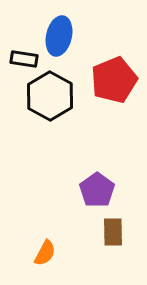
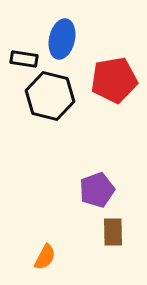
blue ellipse: moved 3 px right, 3 px down
red pentagon: rotated 12 degrees clockwise
black hexagon: rotated 15 degrees counterclockwise
purple pentagon: rotated 16 degrees clockwise
orange semicircle: moved 4 px down
